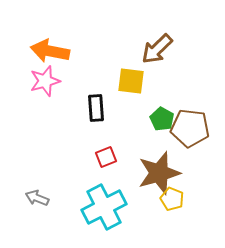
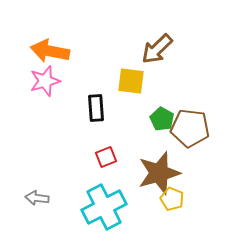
gray arrow: rotated 15 degrees counterclockwise
